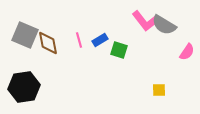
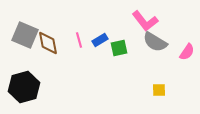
gray semicircle: moved 9 px left, 17 px down
green square: moved 2 px up; rotated 30 degrees counterclockwise
black hexagon: rotated 8 degrees counterclockwise
